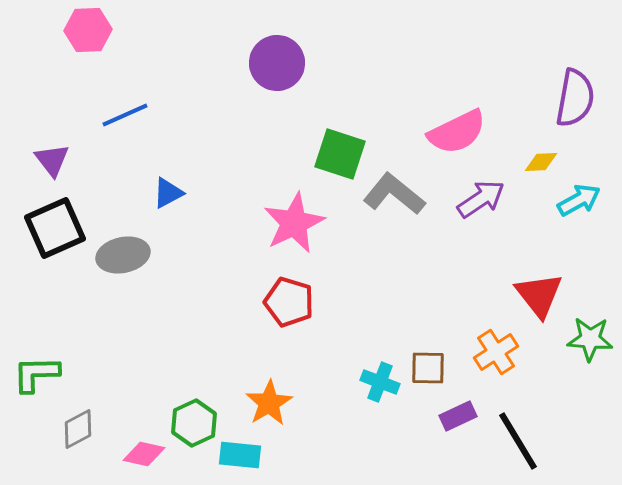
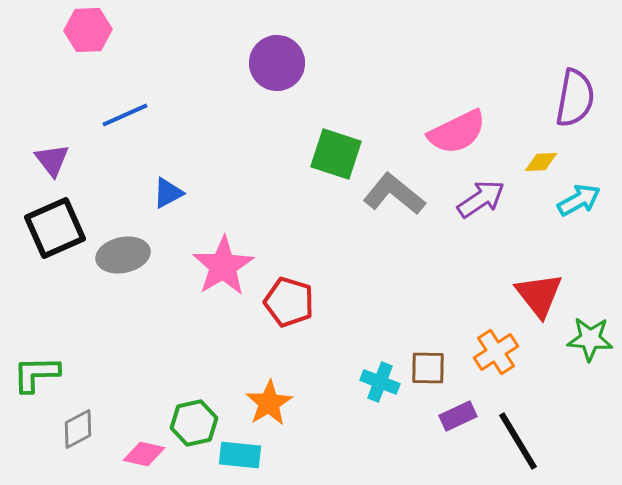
green square: moved 4 px left
pink star: moved 71 px left, 43 px down; rotated 6 degrees counterclockwise
green hexagon: rotated 12 degrees clockwise
